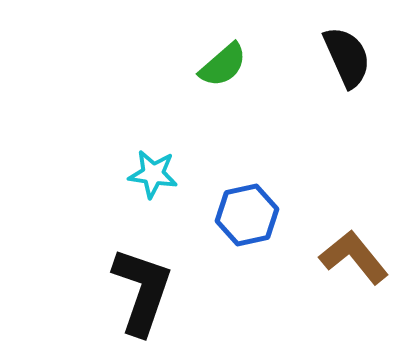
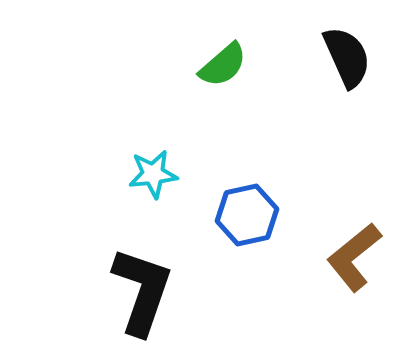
cyan star: rotated 15 degrees counterclockwise
brown L-shape: rotated 90 degrees counterclockwise
